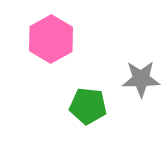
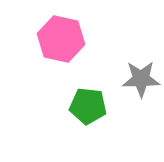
pink hexagon: moved 10 px right; rotated 18 degrees counterclockwise
